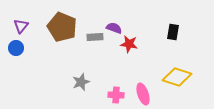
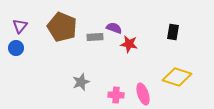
purple triangle: moved 1 px left
